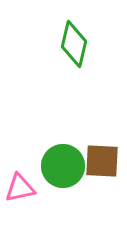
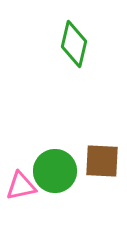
green circle: moved 8 px left, 5 px down
pink triangle: moved 1 px right, 2 px up
